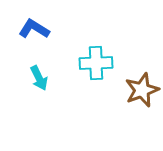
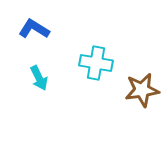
cyan cross: rotated 12 degrees clockwise
brown star: rotated 12 degrees clockwise
